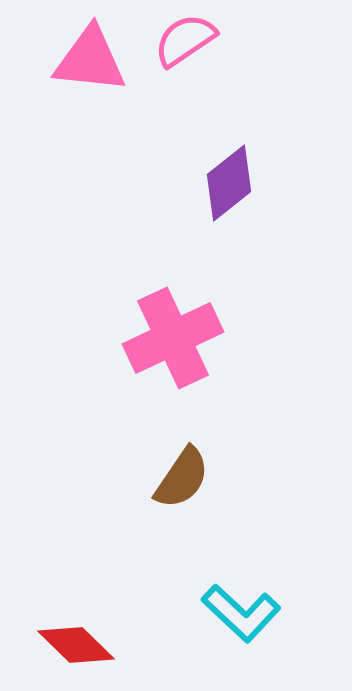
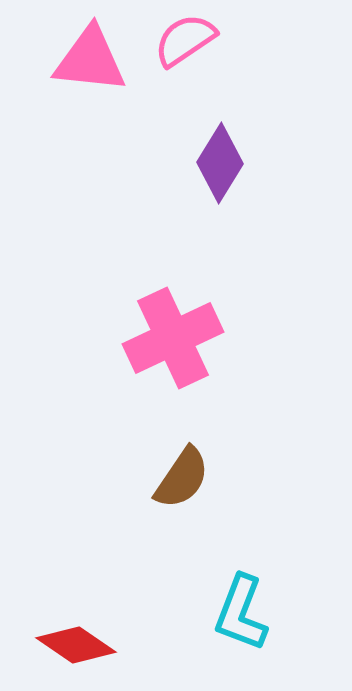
purple diamond: moved 9 px left, 20 px up; rotated 20 degrees counterclockwise
cyan L-shape: rotated 68 degrees clockwise
red diamond: rotated 10 degrees counterclockwise
